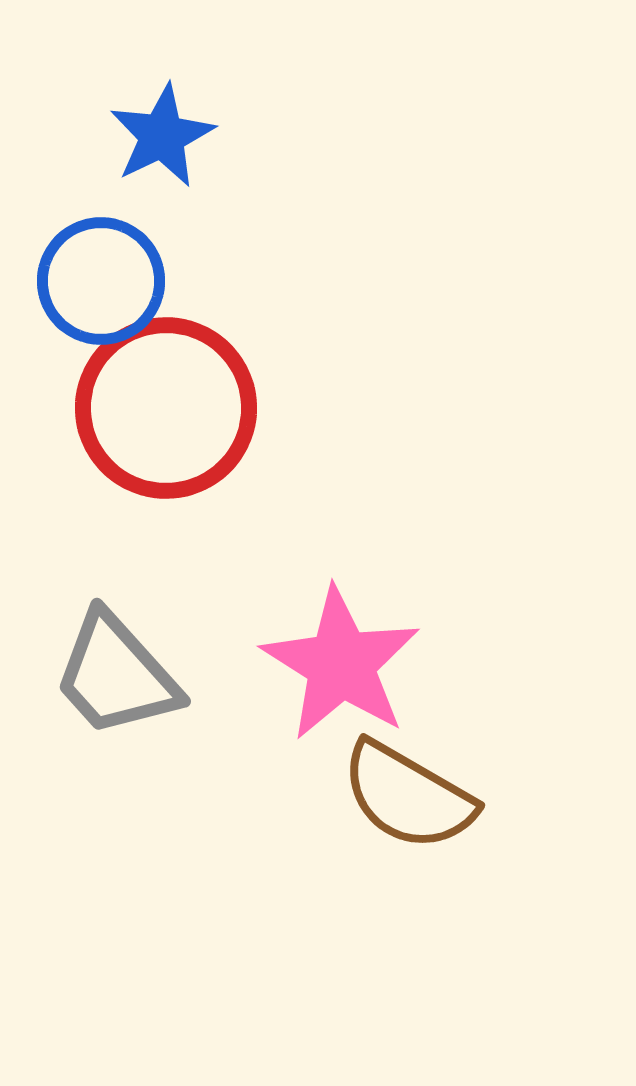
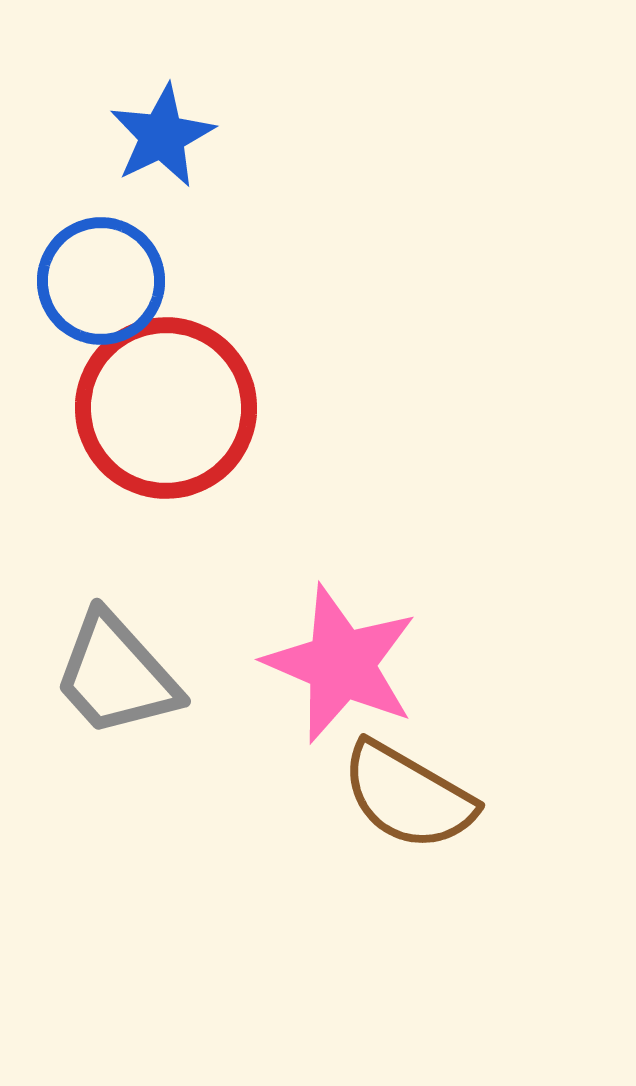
pink star: rotated 9 degrees counterclockwise
